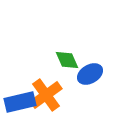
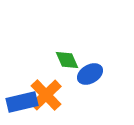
orange cross: rotated 8 degrees counterclockwise
blue rectangle: moved 2 px right
